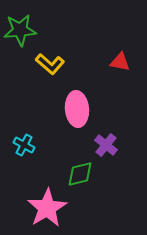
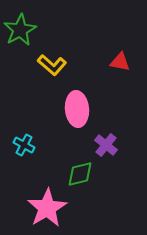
green star: rotated 24 degrees counterclockwise
yellow L-shape: moved 2 px right, 1 px down
